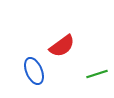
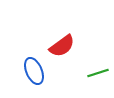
green line: moved 1 px right, 1 px up
